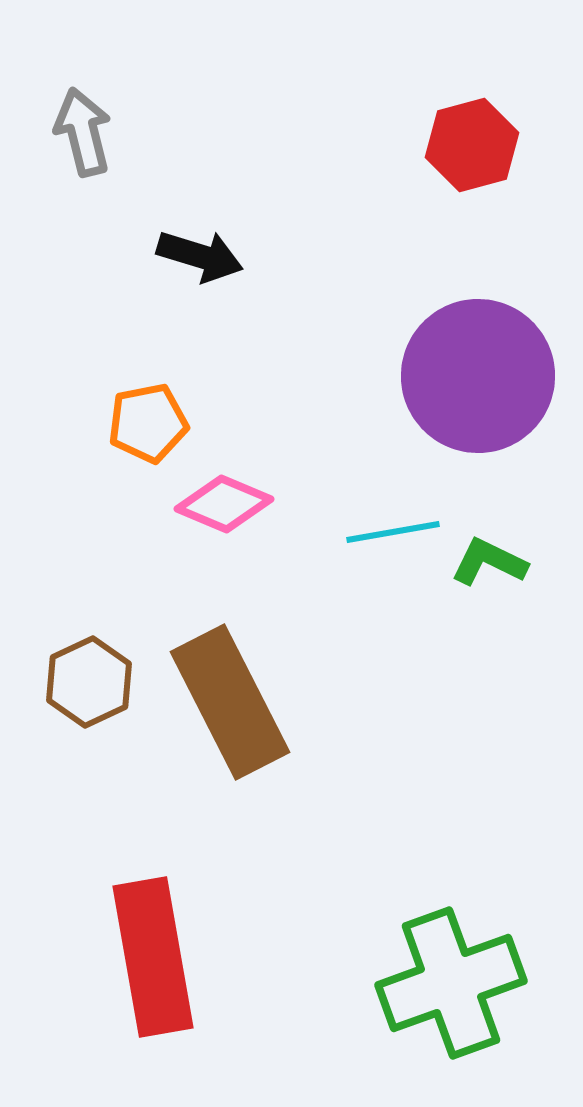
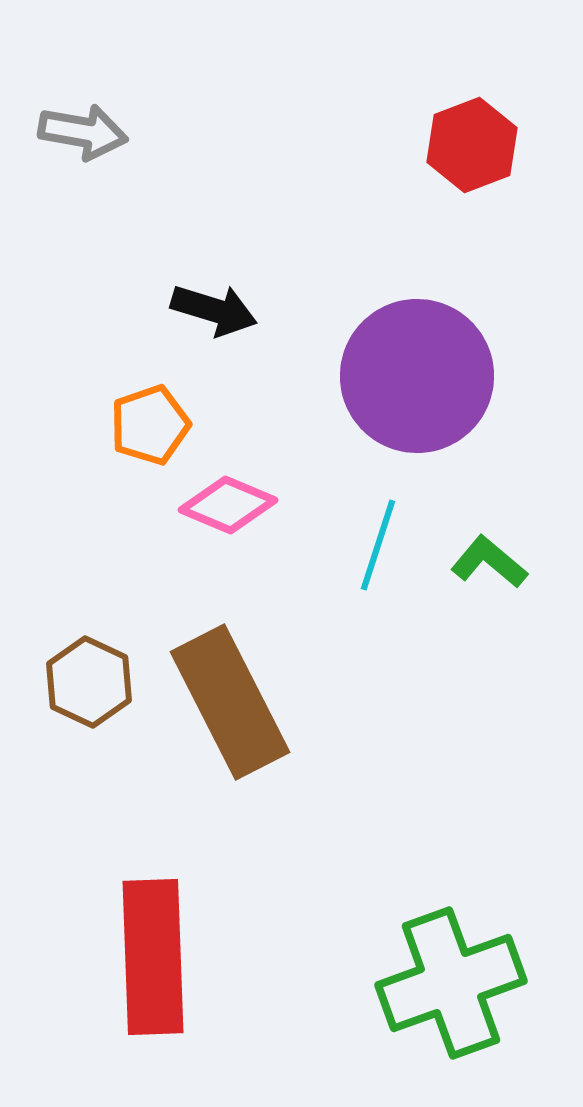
gray arrow: rotated 114 degrees clockwise
red hexagon: rotated 6 degrees counterclockwise
black arrow: moved 14 px right, 54 px down
purple circle: moved 61 px left
orange pentagon: moved 2 px right, 2 px down; rotated 8 degrees counterclockwise
pink diamond: moved 4 px right, 1 px down
cyan line: moved 15 px left, 13 px down; rotated 62 degrees counterclockwise
green L-shape: rotated 14 degrees clockwise
brown hexagon: rotated 10 degrees counterclockwise
red rectangle: rotated 8 degrees clockwise
